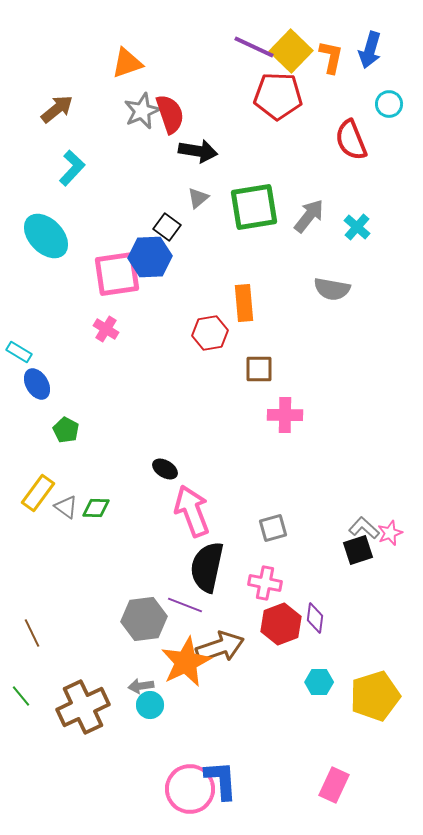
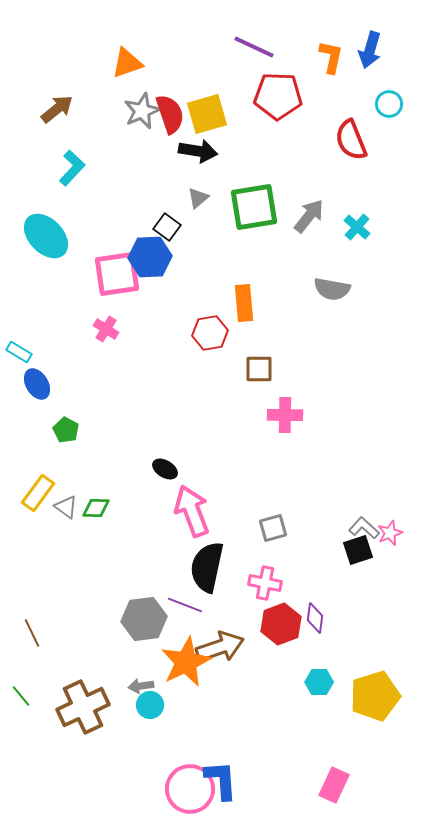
yellow square at (291, 51): moved 84 px left, 63 px down; rotated 30 degrees clockwise
